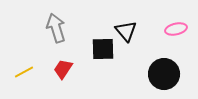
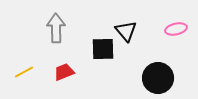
gray arrow: rotated 16 degrees clockwise
red trapezoid: moved 1 px right, 3 px down; rotated 35 degrees clockwise
black circle: moved 6 px left, 4 px down
